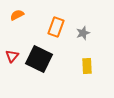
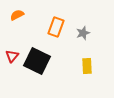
black square: moved 2 px left, 2 px down
